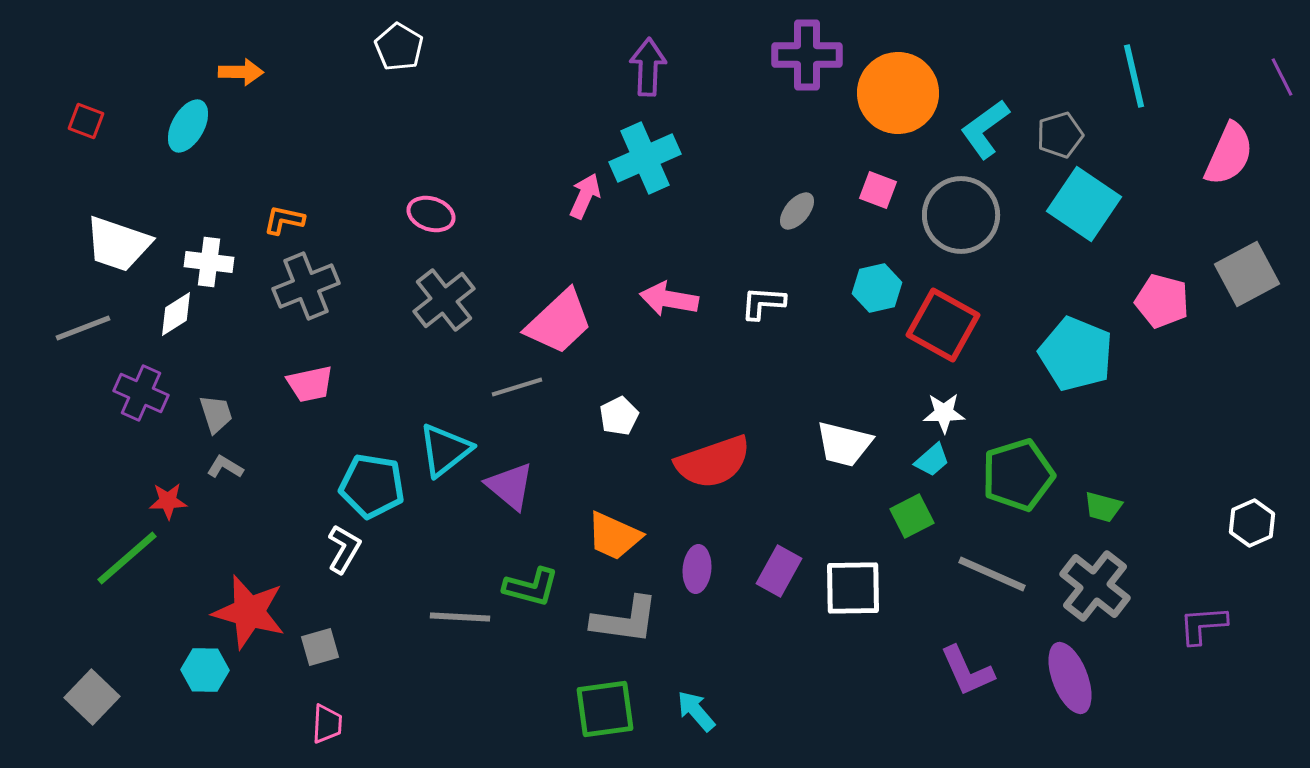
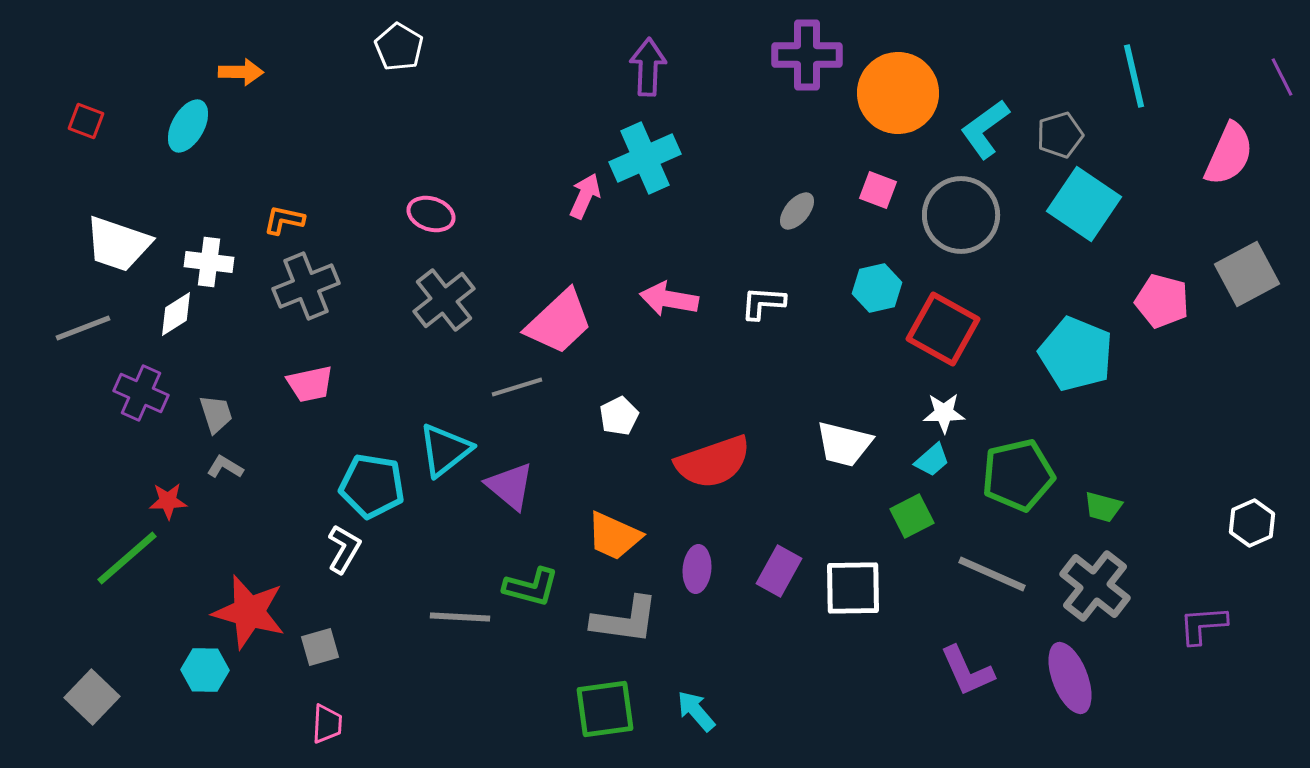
red square at (943, 325): moved 4 px down
green pentagon at (1018, 475): rotated 4 degrees clockwise
